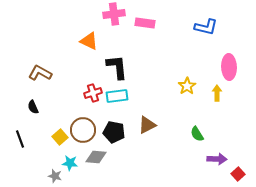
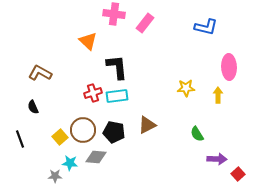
pink cross: rotated 15 degrees clockwise
pink rectangle: rotated 60 degrees counterclockwise
orange triangle: moved 1 px left; rotated 18 degrees clockwise
yellow star: moved 1 px left, 2 px down; rotated 30 degrees clockwise
yellow arrow: moved 1 px right, 2 px down
gray star: rotated 16 degrees counterclockwise
